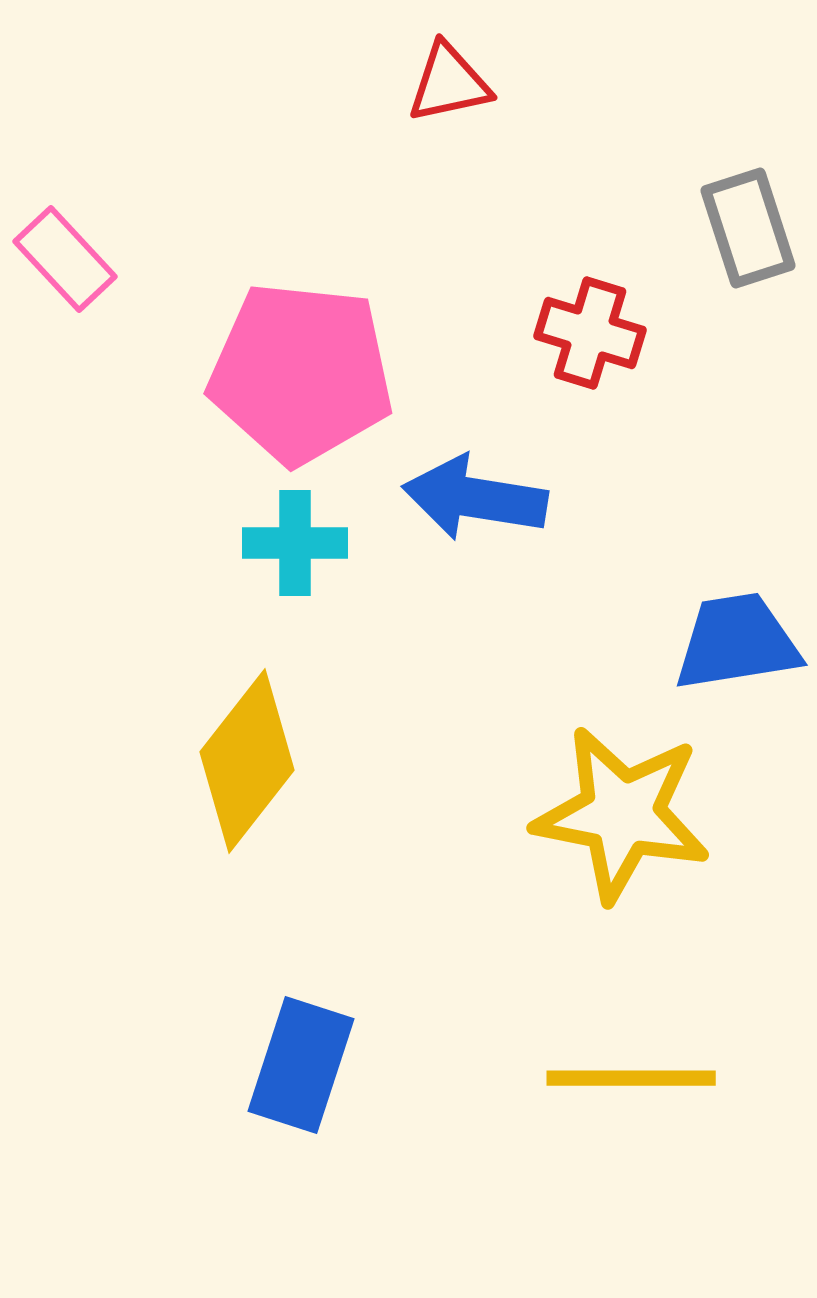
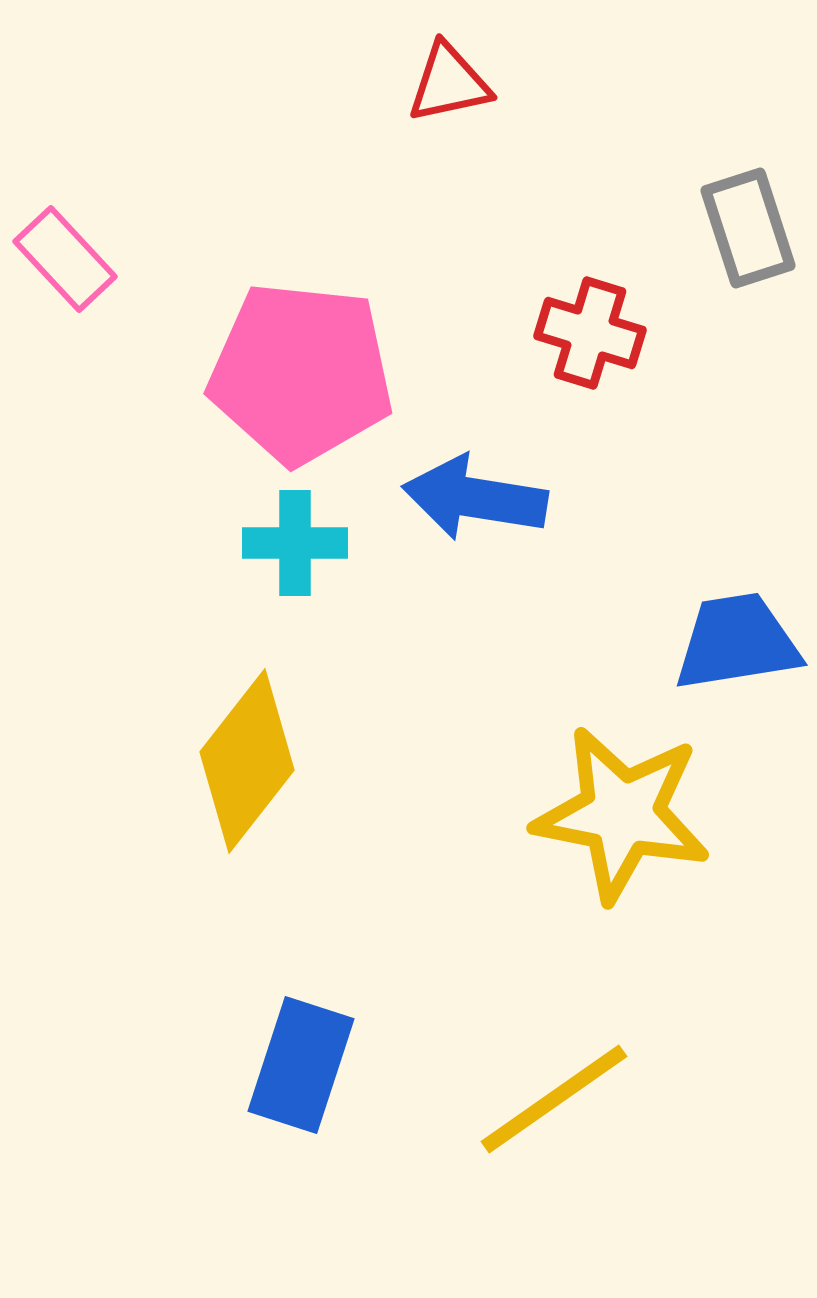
yellow line: moved 77 px left, 21 px down; rotated 35 degrees counterclockwise
